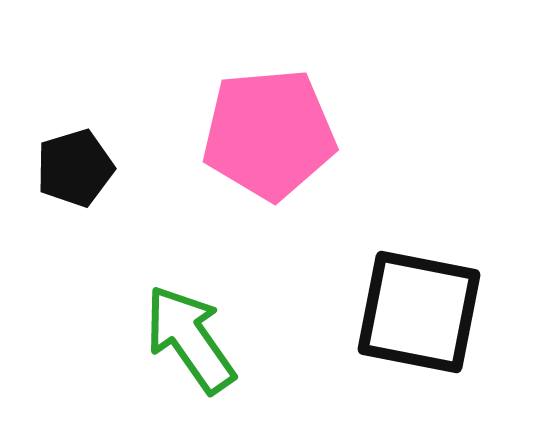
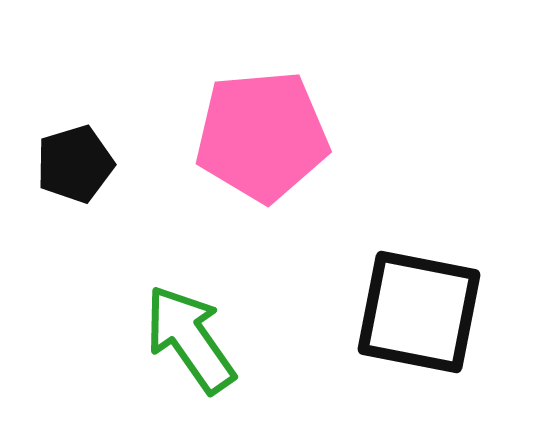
pink pentagon: moved 7 px left, 2 px down
black pentagon: moved 4 px up
